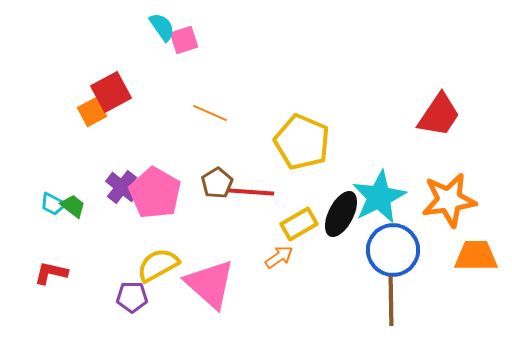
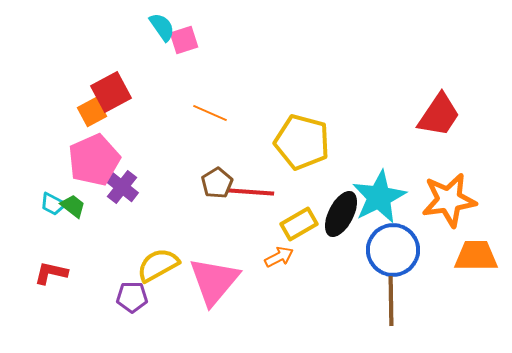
yellow pentagon: rotated 8 degrees counterclockwise
pink pentagon: moved 61 px left, 33 px up; rotated 18 degrees clockwise
orange arrow: rotated 8 degrees clockwise
pink triangle: moved 4 px right, 3 px up; rotated 28 degrees clockwise
